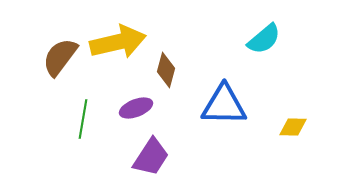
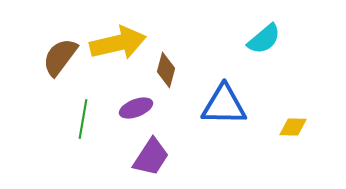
yellow arrow: moved 1 px down
